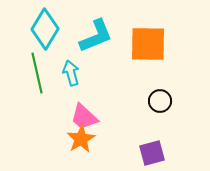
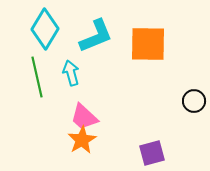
green line: moved 4 px down
black circle: moved 34 px right
orange star: moved 1 px right, 1 px down
